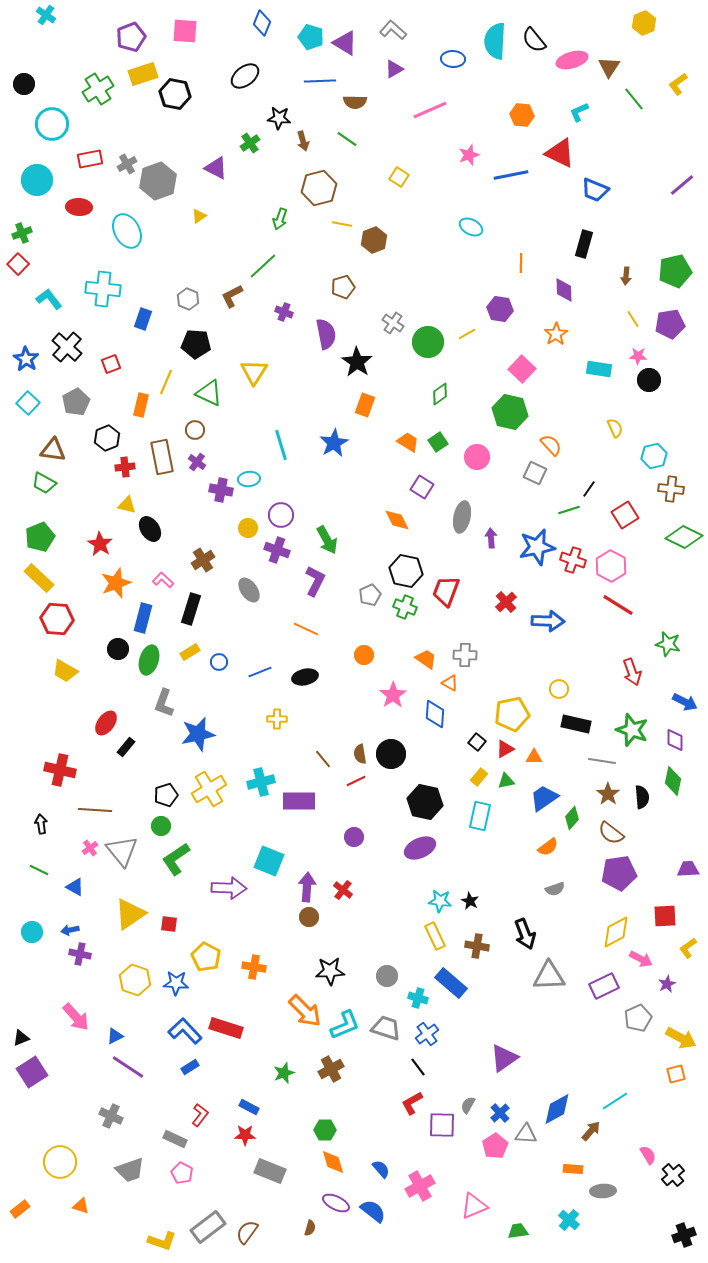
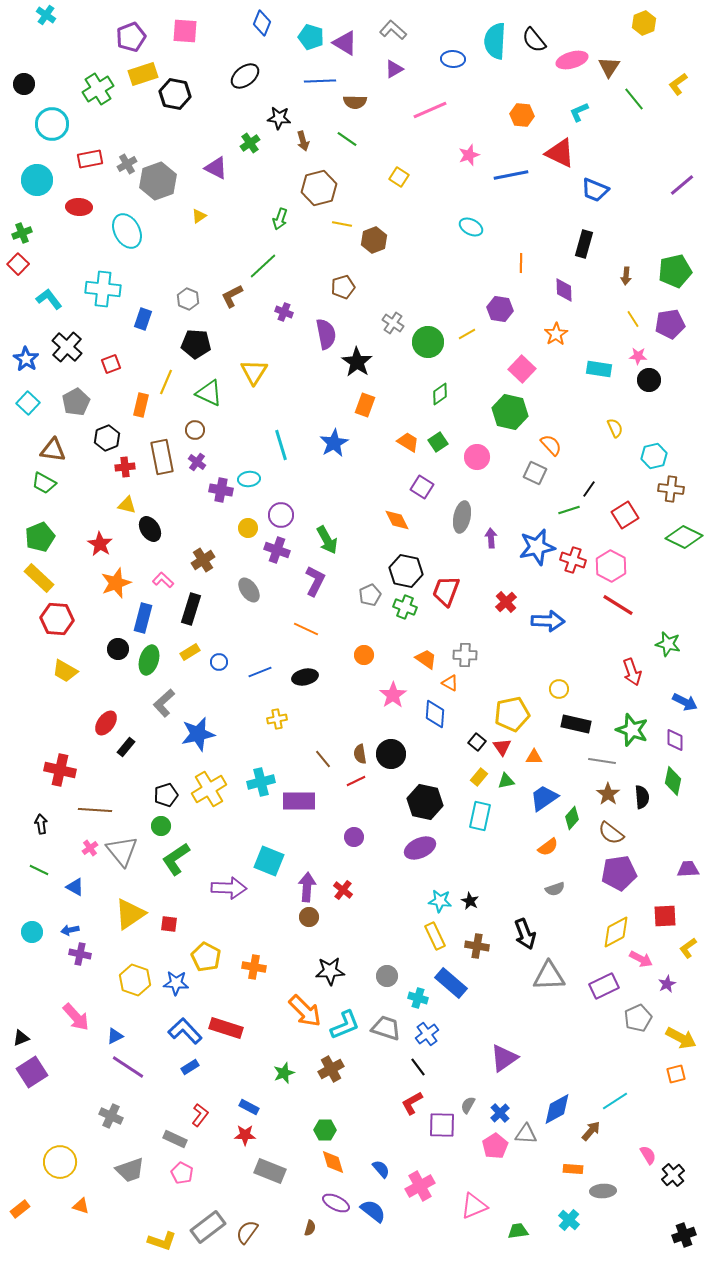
gray L-shape at (164, 703): rotated 28 degrees clockwise
yellow cross at (277, 719): rotated 12 degrees counterclockwise
red triangle at (505, 749): moved 3 px left, 2 px up; rotated 36 degrees counterclockwise
